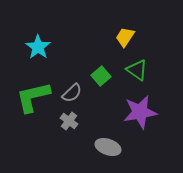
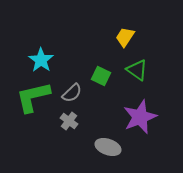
cyan star: moved 3 px right, 13 px down
green square: rotated 24 degrees counterclockwise
purple star: moved 5 px down; rotated 12 degrees counterclockwise
